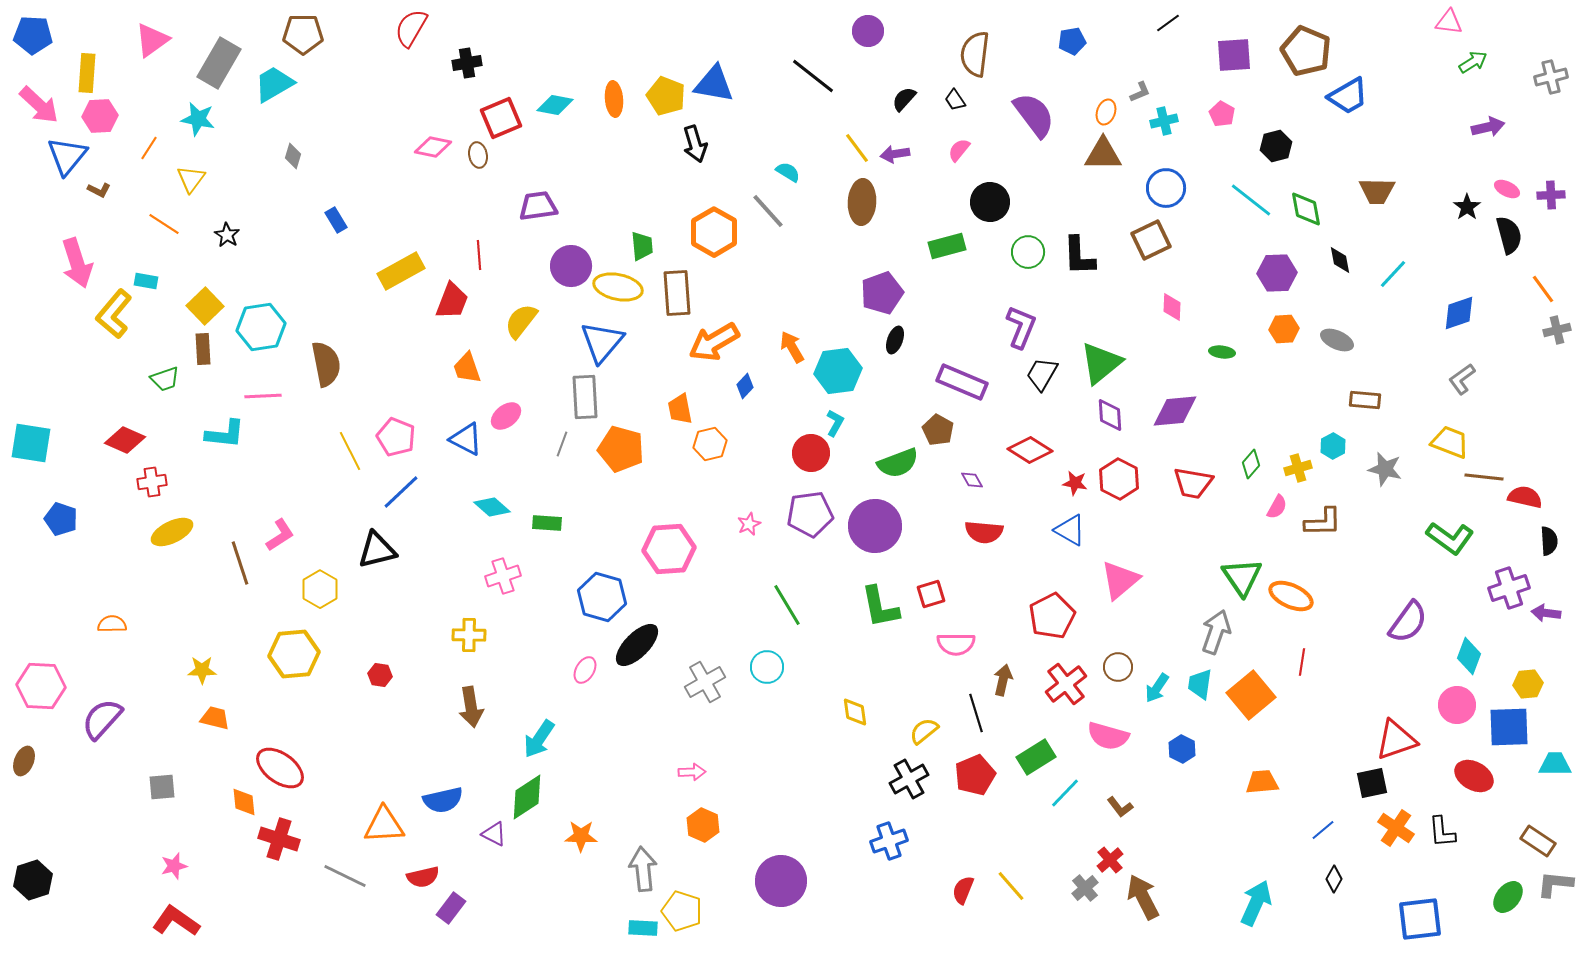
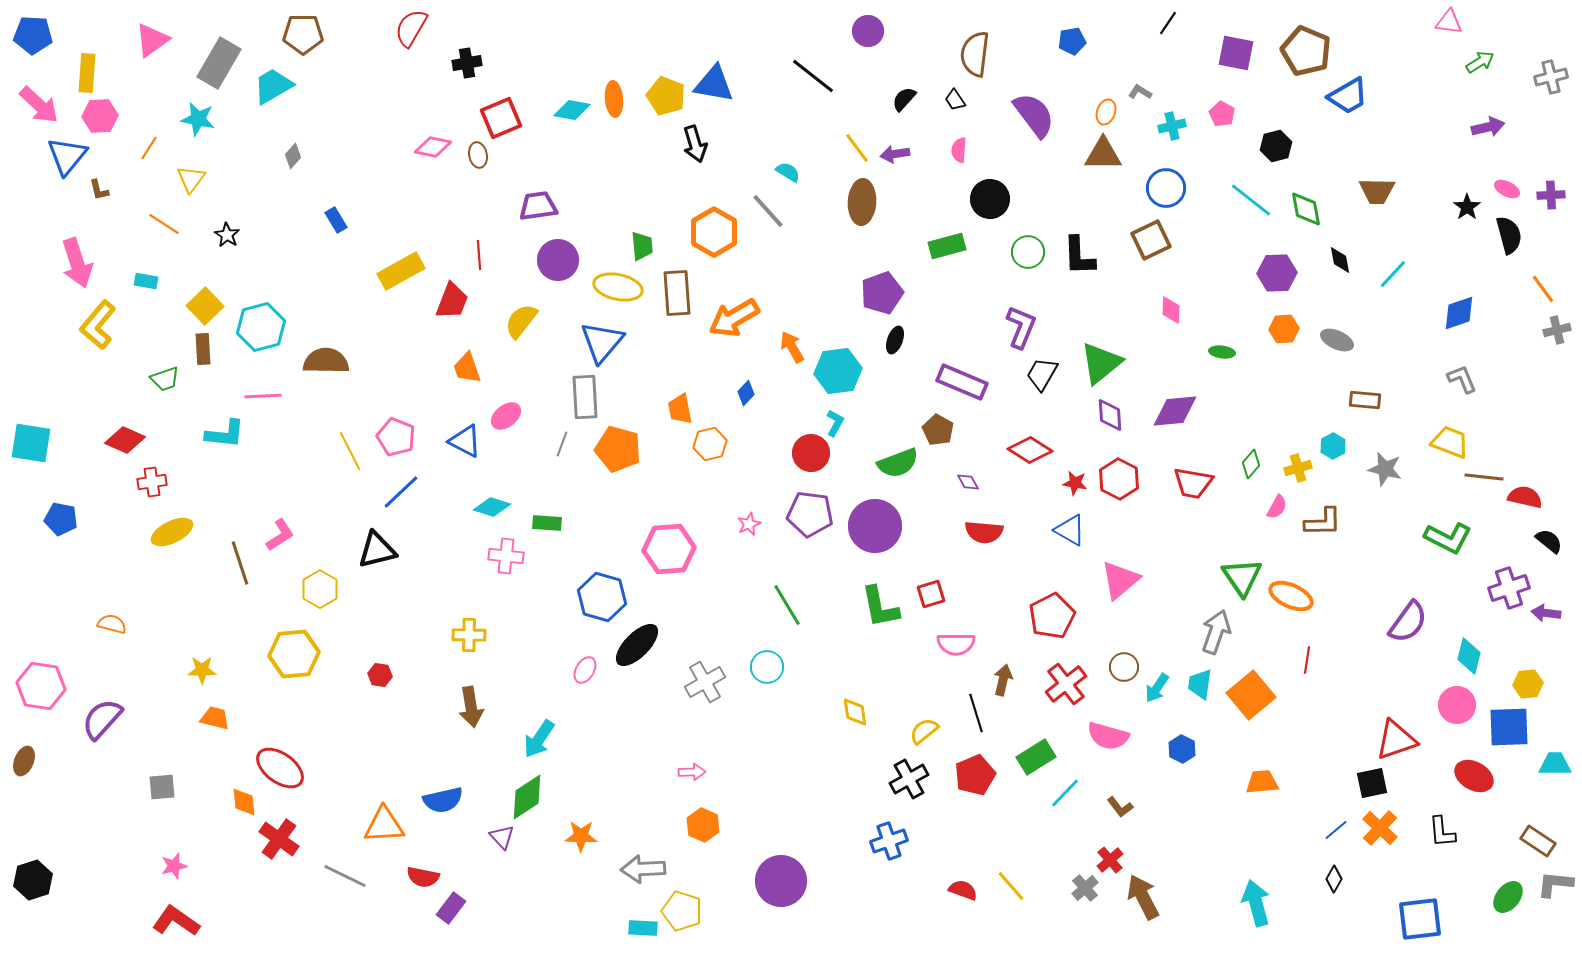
black line at (1168, 23): rotated 20 degrees counterclockwise
purple square at (1234, 55): moved 2 px right, 2 px up; rotated 15 degrees clockwise
green arrow at (1473, 62): moved 7 px right
cyan trapezoid at (274, 84): moved 1 px left, 2 px down
gray L-shape at (1140, 92): rotated 125 degrees counterclockwise
cyan diamond at (555, 105): moved 17 px right, 5 px down
cyan cross at (1164, 121): moved 8 px right, 5 px down
pink semicircle at (959, 150): rotated 35 degrees counterclockwise
gray diamond at (293, 156): rotated 25 degrees clockwise
brown L-shape at (99, 190): rotated 50 degrees clockwise
black circle at (990, 202): moved 3 px up
purple circle at (571, 266): moved 13 px left, 6 px up
pink diamond at (1172, 307): moved 1 px left, 3 px down
yellow L-shape at (114, 314): moved 16 px left, 11 px down
cyan hexagon at (261, 327): rotated 6 degrees counterclockwise
orange arrow at (714, 342): moved 20 px right, 24 px up
brown semicircle at (326, 364): moved 3 px up; rotated 78 degrees counterclockwise
gray L-shape at (1462, 379): rotated 104 degrees clockwise
blue diamond at (745, 386): moved 1 px right, 7 px down
blue triangle at (466, 439): moved 1 px left, 2 px down
orange pentagon at (621, 449): moved 3 px left
purple diamond at (972, 480): moved 4 px left, 2 px down
cyan diamond at (492, 507): rotated 24 degrees counterclockwise
purple pentagon at (810, 514): rotated 15 degrees clockwise
blue pentagon at (61, 519): rotated 8 degrees counterclockwise
green L-shape at (1450, 538): moved 2 px left; rotated 9 degrees counterclockwise
black semicircle at (1549, 541): rotated 48 degrees counterclockwise
pink cross at (503, 576): moved 3 px right, 20 px up; rotated 24 degrees clockwise
orange semicircle at (112, 624): rotated 16 degrees clockwise
cyan diamond at (1469, 656): rotated 6 degrees counterclockwise
red line at (1302, 662): moved 5 px right, 2 px up
brown circle at (1118, 667): moved 6 px right
pink hexagon at (41, 686): rotated 6 degrees clockwise
orange cross at (1396, 828): moved 16 px left; rotated 9 degrees clockwise
blue line at (1323, 830): moved 13 px right
purple triangle at (494, 834): moved 8 px right, 3 px down; rotated 20 degrees clockwise
red cross at (279, 839): rotated 18 degrees clockwise
gray arrow at (643, 869): rotated 87 degrees counterclockwise
red semicircle at (423, 877): rotated 24 degrees clockwise
red semicircle at (963, 890): rotated 88 degrees clockwise
cyan arrow at (1256, 903): rotated 39 degrees counterclockwise
